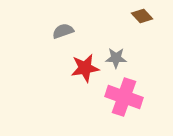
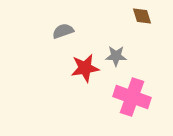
brown diamond: rotated 25 degrees clockwise
gray star: moved 2 px up
pink cross: moved 8 px right
